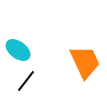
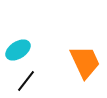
cyan ellipse: rotated 70 degrees counterclockwise
